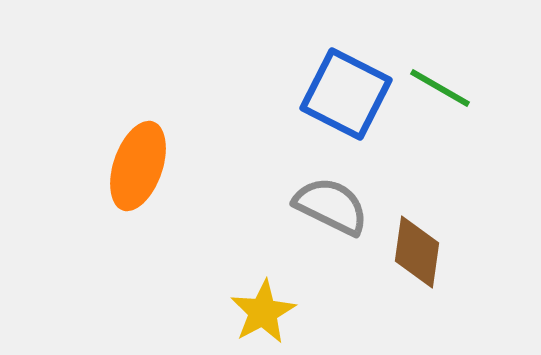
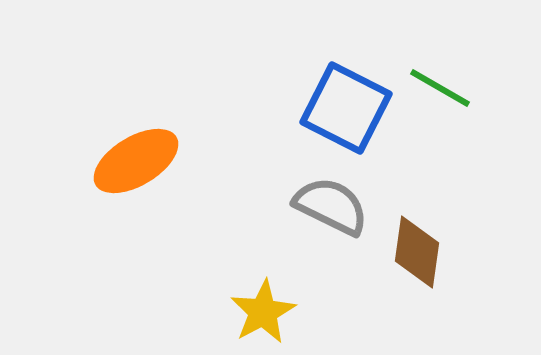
blue square: moved 14 px down
orange ellipse: moved 2 px left, 5 px up; rotated 40 degrees clockwise
